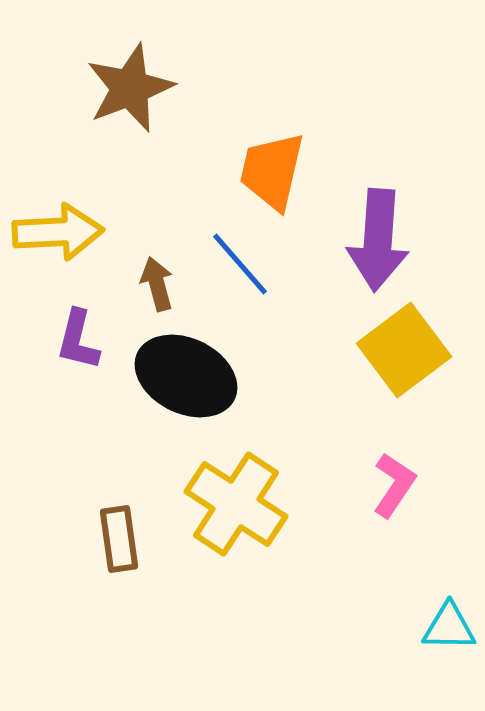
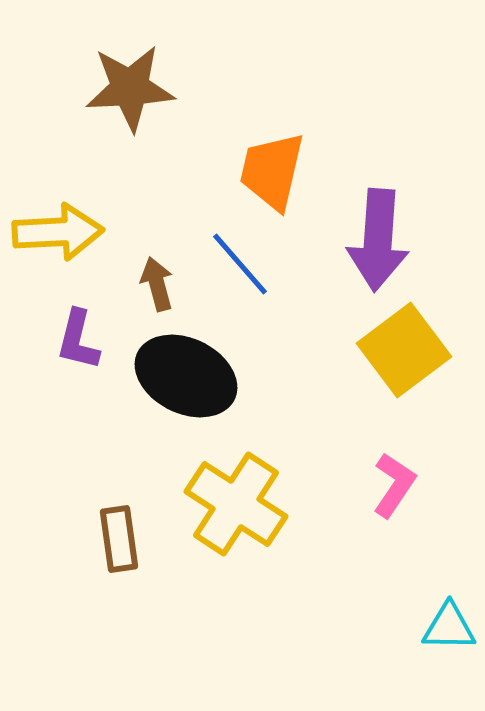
brown star: rotated 18 degrees clockwise
